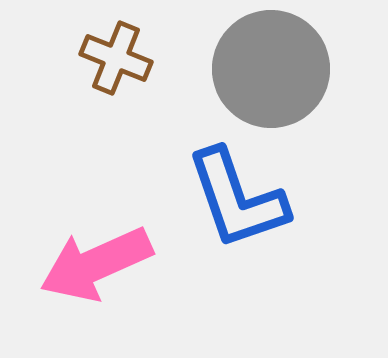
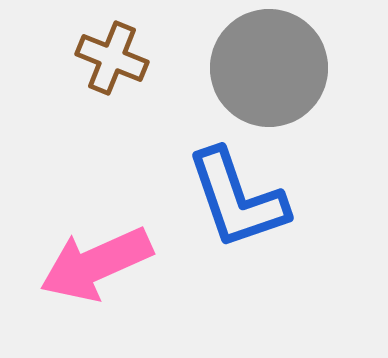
brown cross: moved 4 px left
gray circle: moved 2 px left, 1 px up
